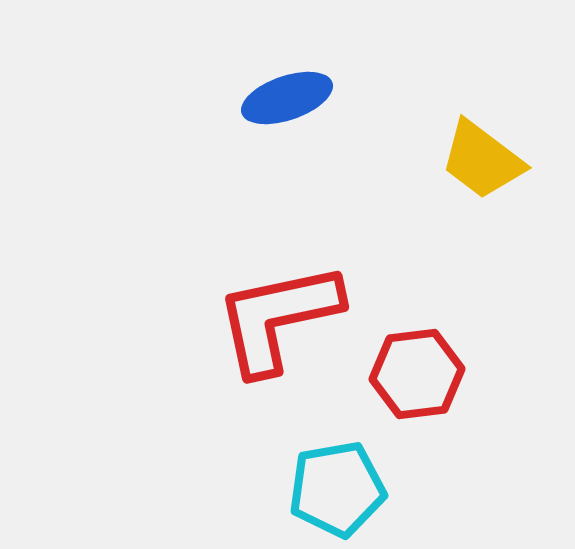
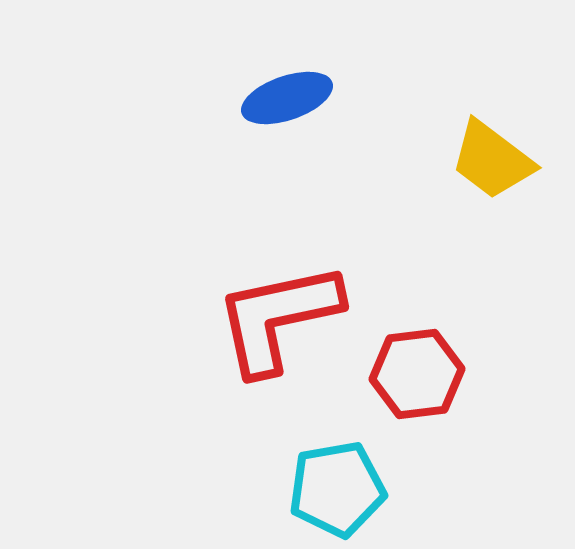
yellow trapezoid: moved 10 px right
